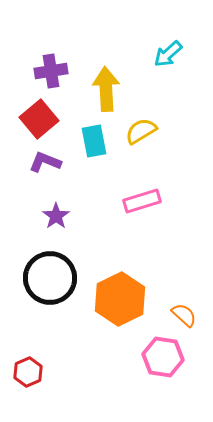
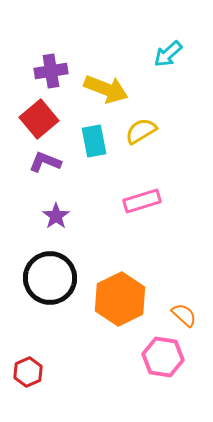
yellow arrow: rotated 114 degrees clockwise
